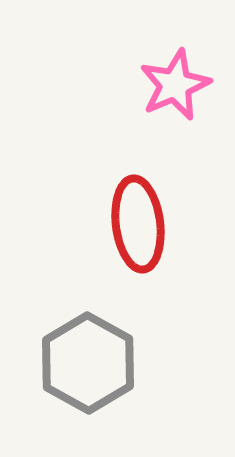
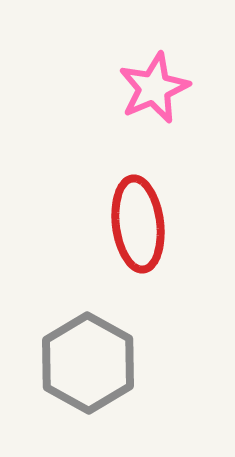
pink star: moved 21 px left, 3 px down
